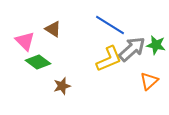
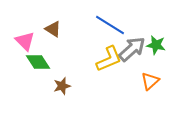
green diamond: rotated 20 degrees clockwise
orange triangle: moved 1 px right
